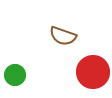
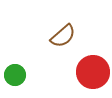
brown semicircle: rotated 60 degrees counterclockwise
